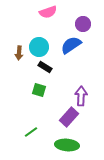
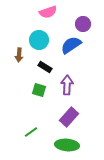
cyan circle: moved 7 px up
brown arrow: moved 2 px down
purple arrow: moved 14 px left, 11 px up
